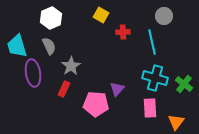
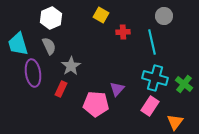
cyan trapezoid: moved 1 px right, 2 px up
red rectangle: moved 3 px left
pink rectangle: moved 2 px up; rotated 36 degrees clockwise
orange triangle: moved 1 px left
